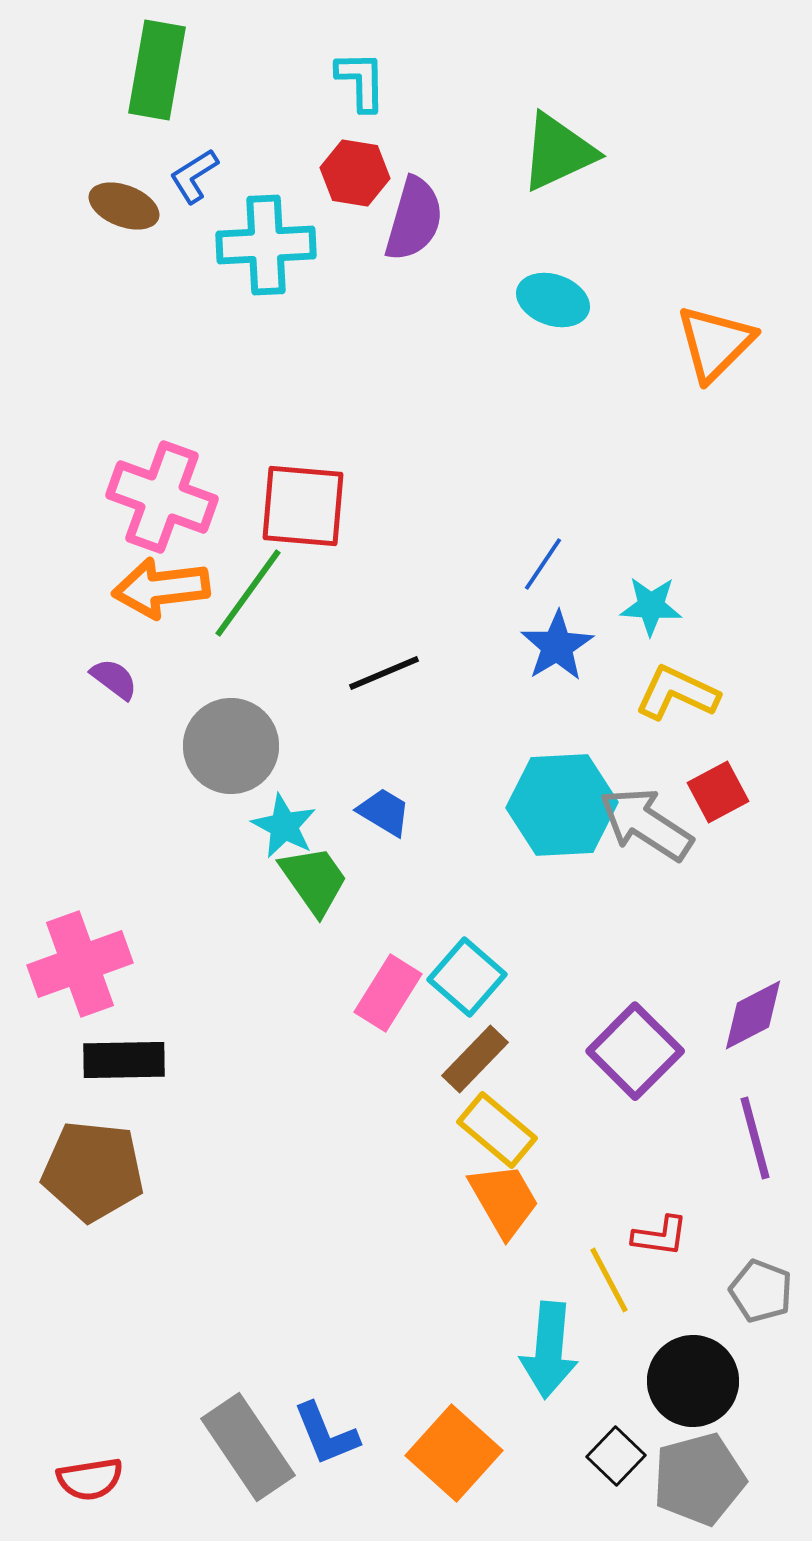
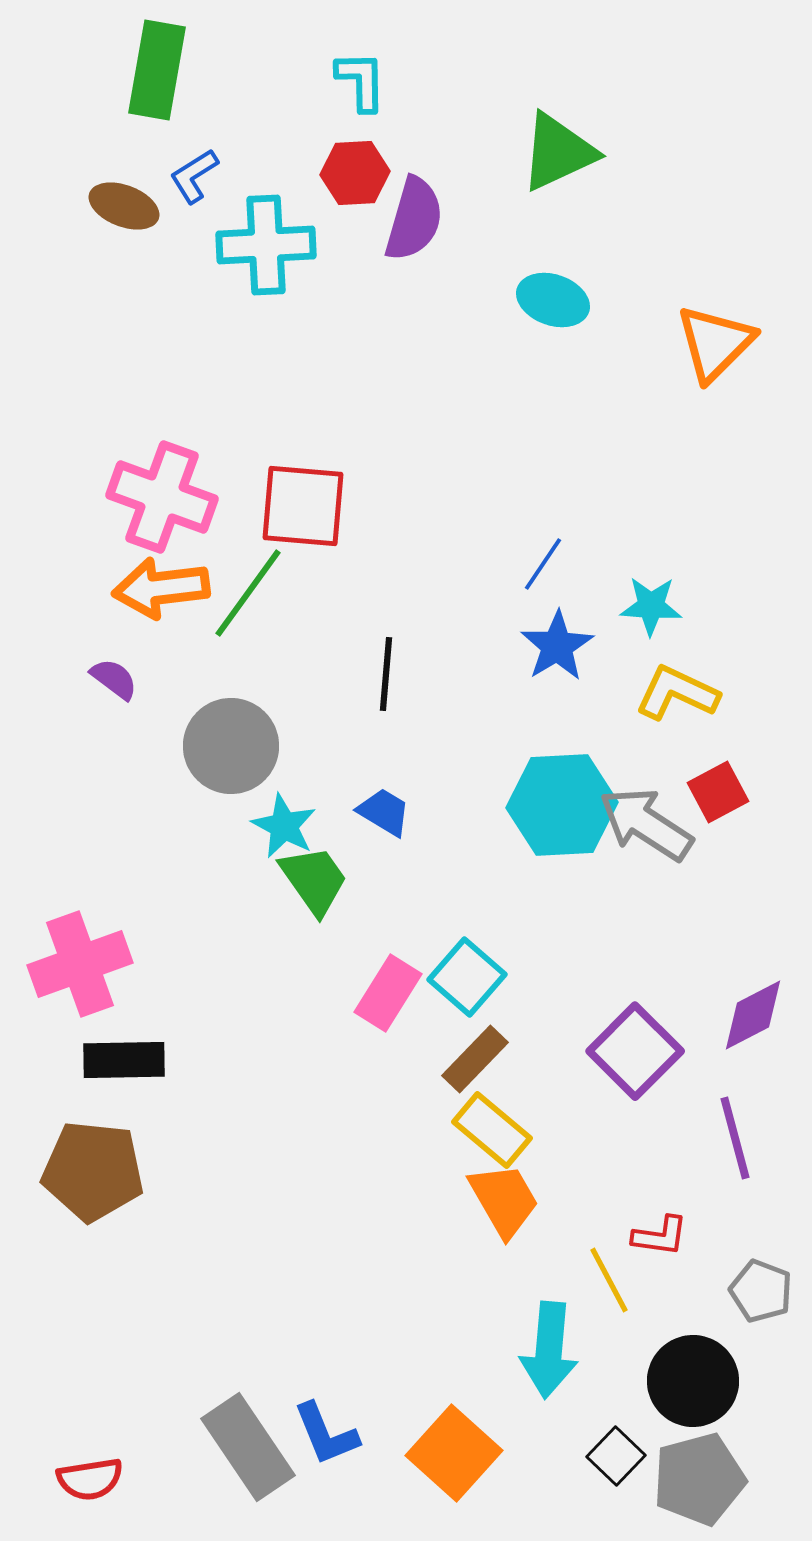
red hexagon at (355, 173): rotated 12 degrees counterclockwise
black line at (384, 673): moved 2 px right, 1 px down; rotated 62 degrees counterclockwise
yellow rectangle at (497, 1130): moved 5 px left
purple line at (755, 1138): moved 20 px left
